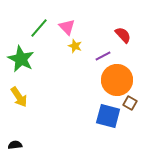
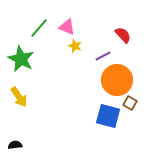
pink triangle: rotated 24 degrees counterclockwise
